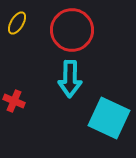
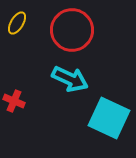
cyan arrow: rotated 66 degrees counterclockwise
